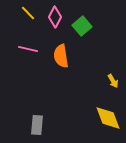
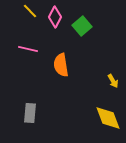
yellow line: moved 2 px right, 2 px up
orange semicircle: moved 9 px down
gray rectangle: moved 7 px left, 12 px up
